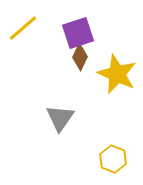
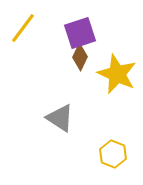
yellow line: rotated 12 degrees counterclockwise
purple square: moved 2 px right
gray triangle: rotated 32 degrees counterclockwise
yellow hexagon: moved 5 px up
